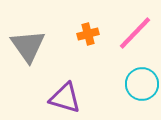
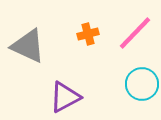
gray triangle: rotated 30 degrees counterclockwise
purple triangle: moved 1 px up; rotated 44 degrees counterclockwise
